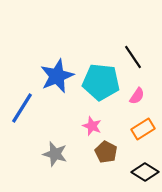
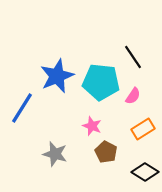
pink semicircle: moved 4 px left
